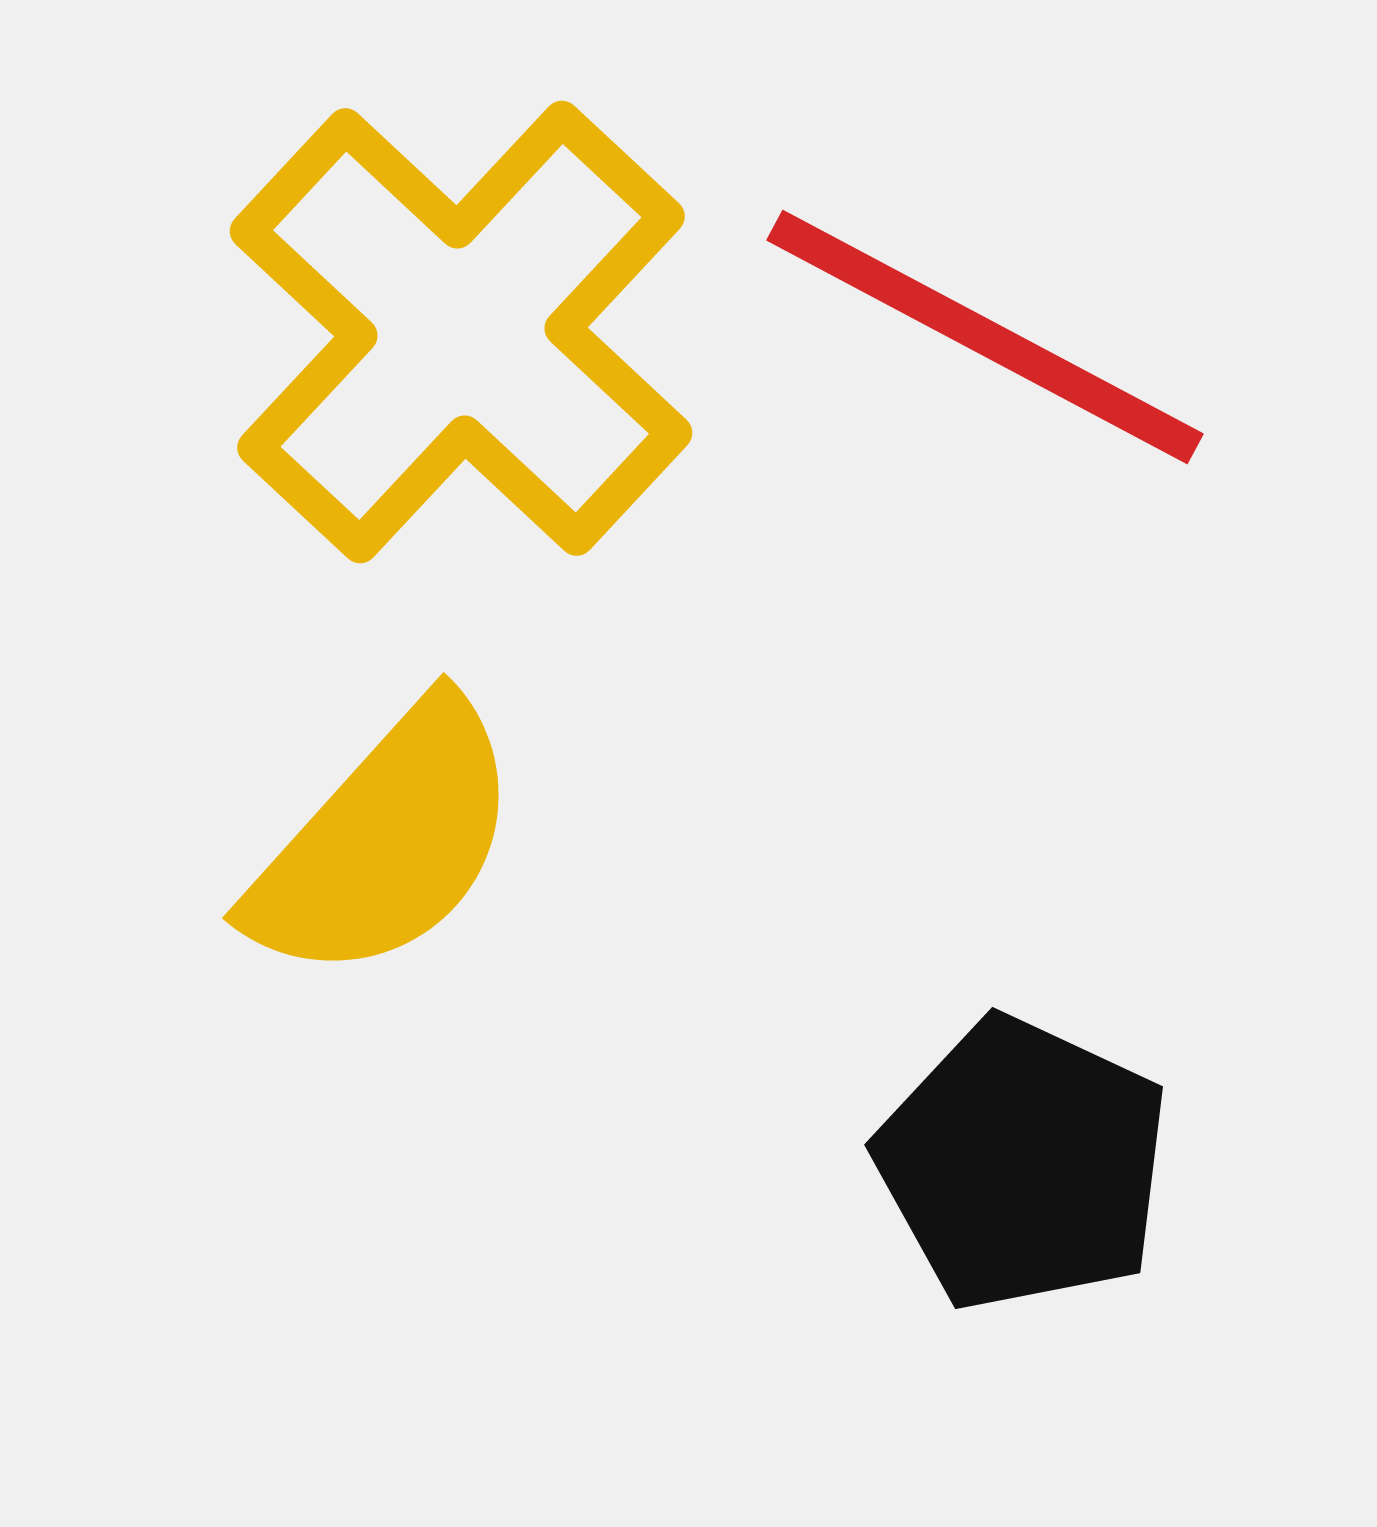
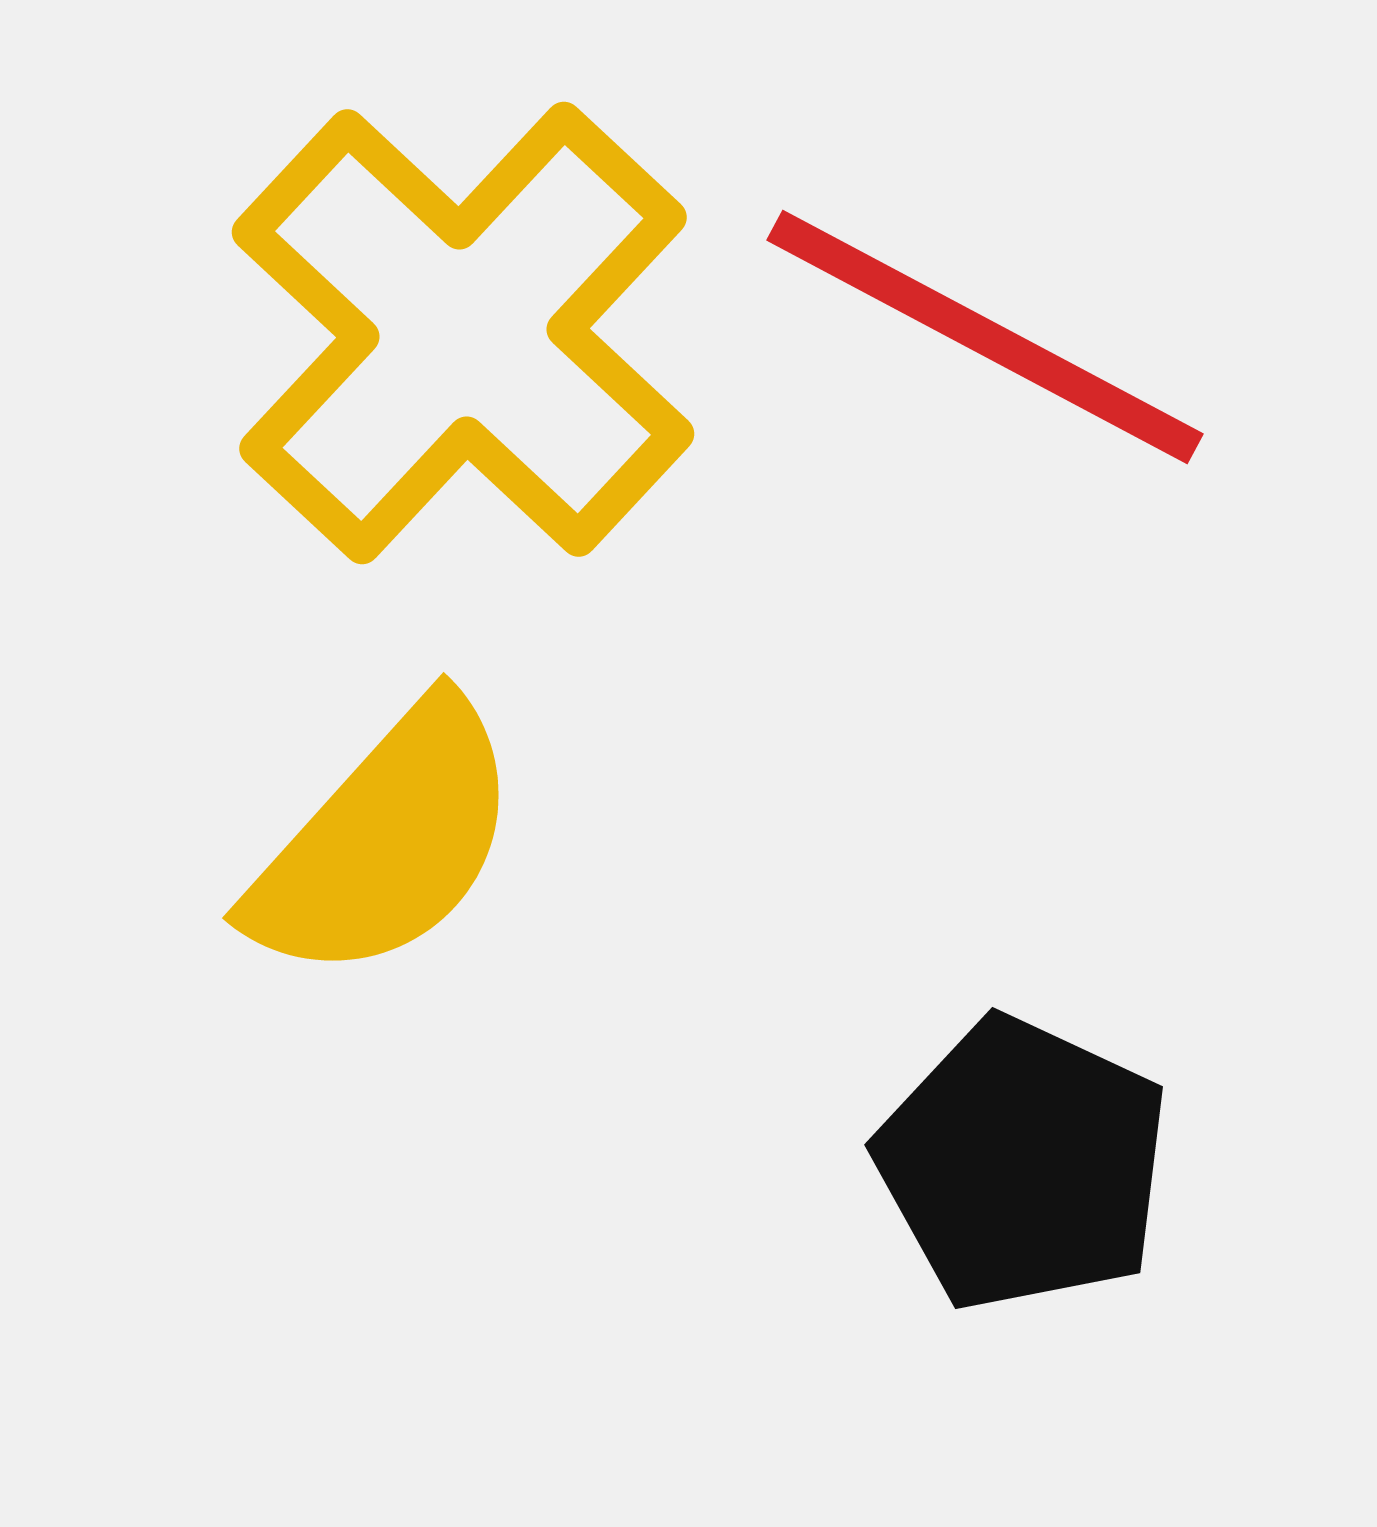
yellow cross: moved 2 px right, 1 px down
